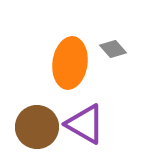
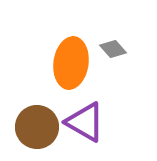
orange ellipse: moved 1 px right
purple triangle: moved 2 px up
